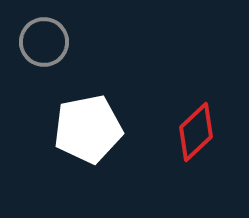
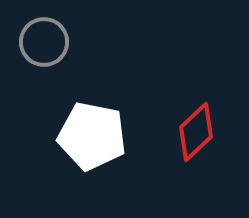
white pentagon: moved 4 px right, 7 px down; rotated 22 degrees clockwise
